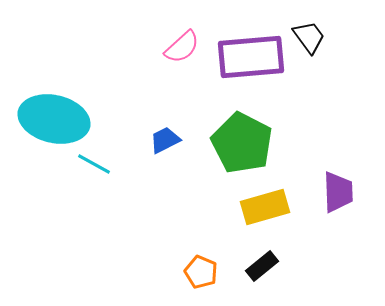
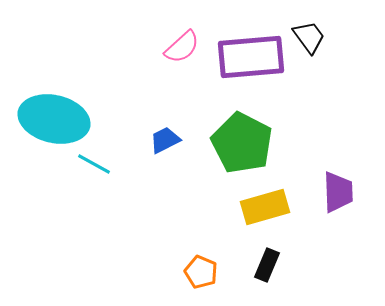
black rectangle: moved 5 px right, 1 px up; rotated 28 degrees counterclockwise
